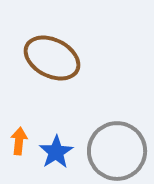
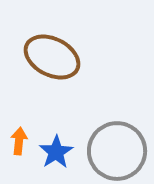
brown ellipse: moved 1 px up
